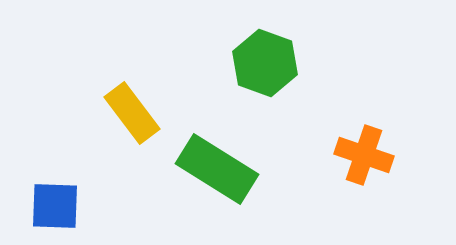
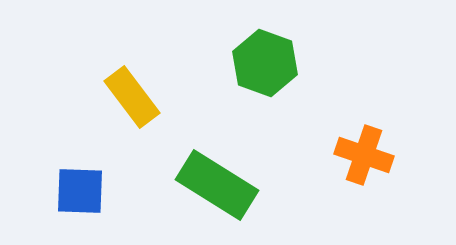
yellow rectangle: moved 16 px up
green rectangle: moved 16 px down
blue square: moved 25 px right, 15 px up
